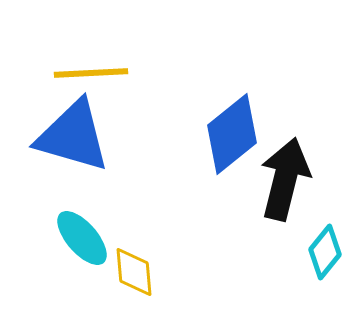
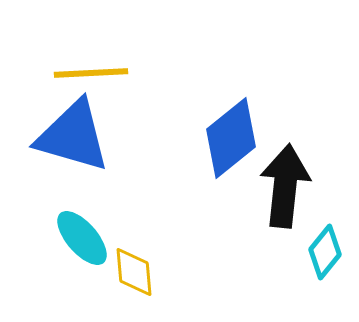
blue diamond: moved 1 px left, 4 px down
black arrow: moved 7 px down; rotated 8 degrees counterclockwise
